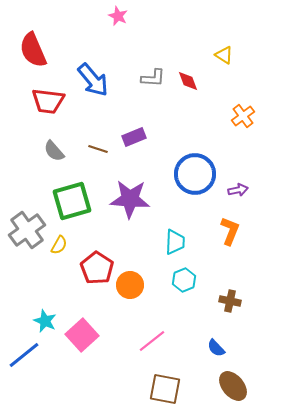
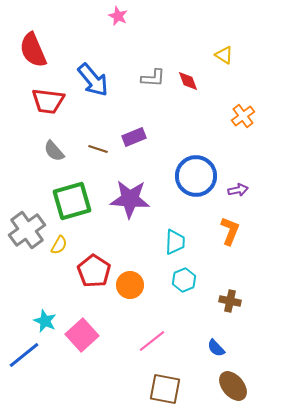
blue circle: moved 1 px right, 2 px down
red pentagon: moved 3 px left, 3 px down
